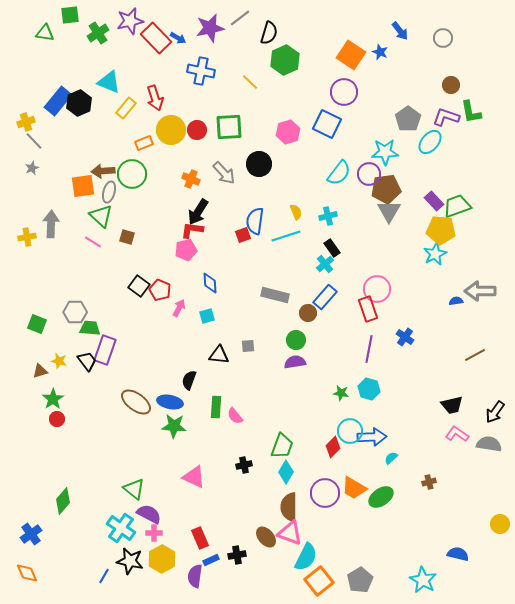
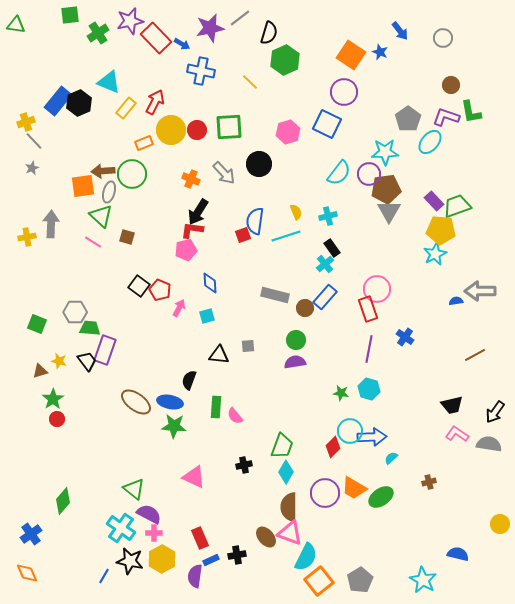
green triangle at (45, 33): moved 29 px left, 8 px up
blue arrow at (178, 38): moved 4 px right, 6 px down
red arrow at (155, 98): moved 4 px down; rotated 135 degrees counterclockwise
brown circle at (308, 313): moved 3 px left, 5 px up
